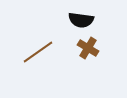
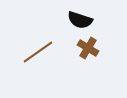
black semicircle: moved 1 px left; rotated 10 degrees clockwise
